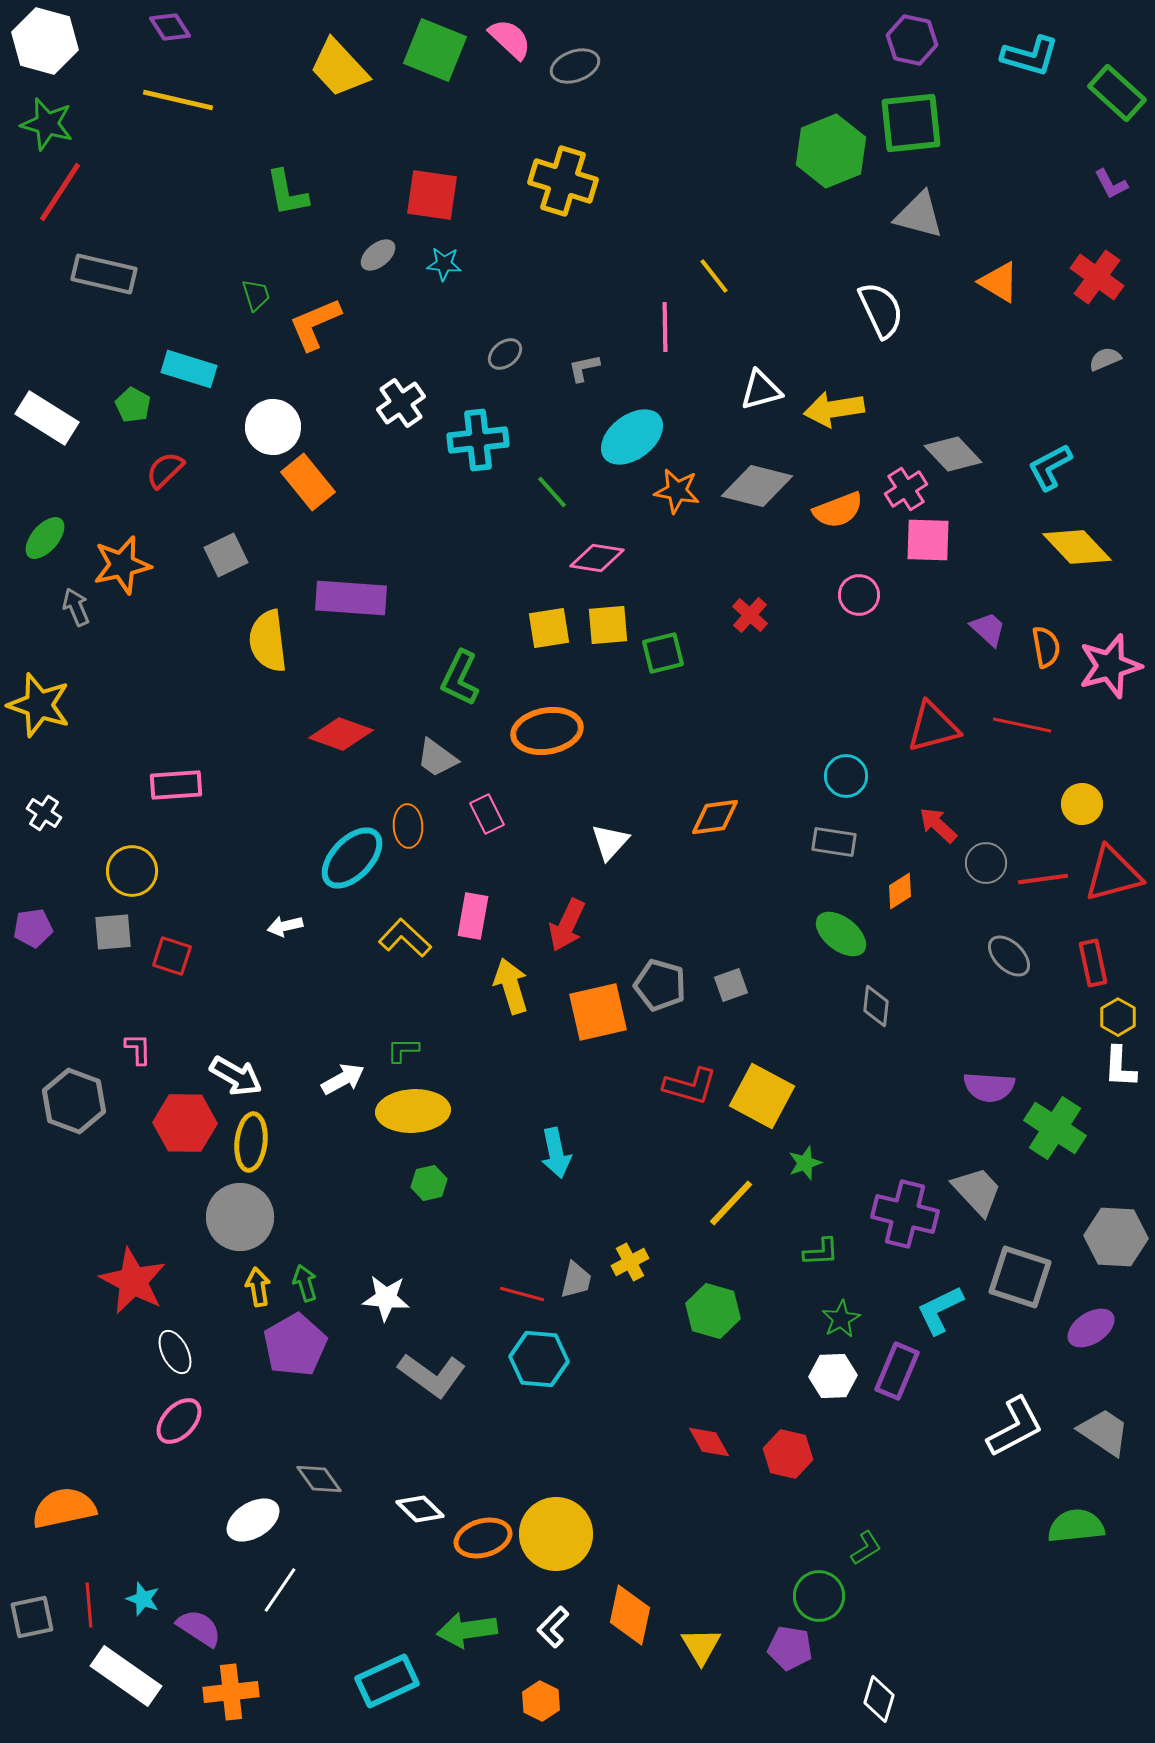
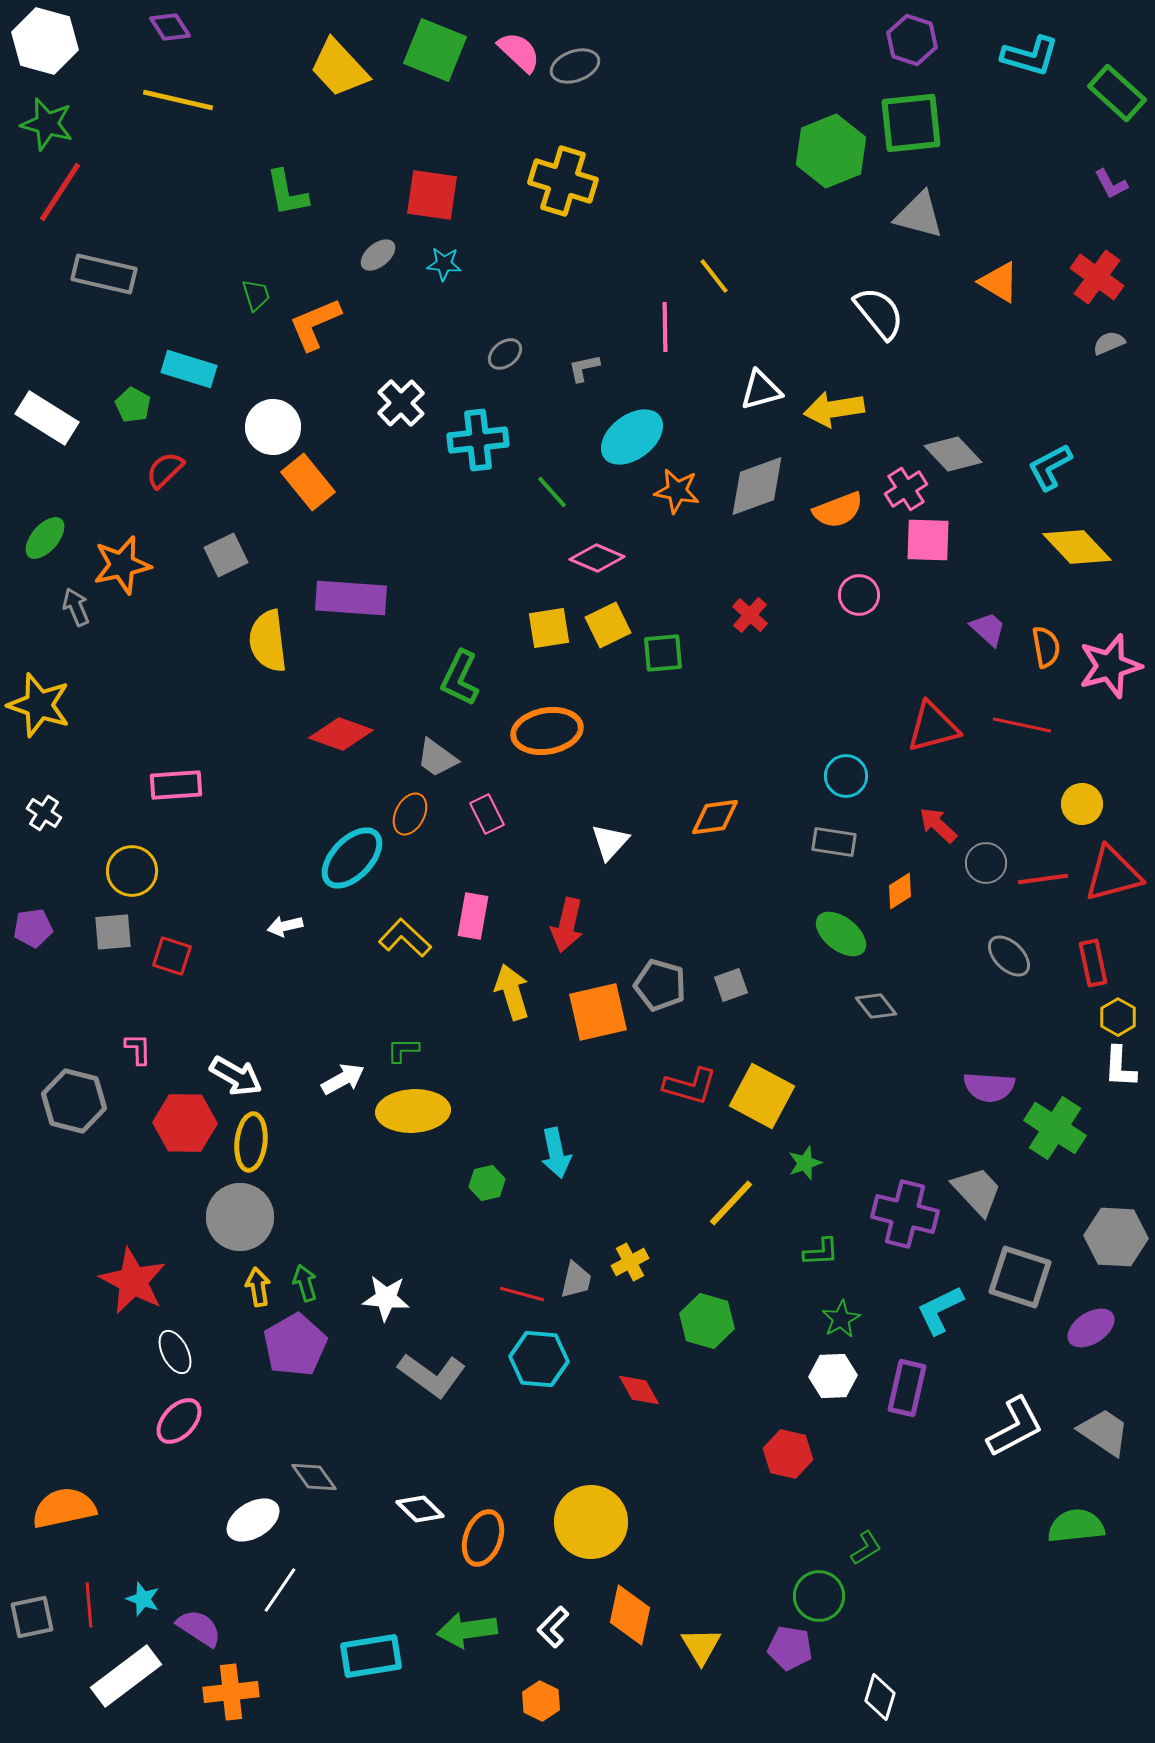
pink semicircle at (510, 39): moved 9 px right, 13 px down
purple hexagon at (912, 40): rotated 6 degrees clockwise
white semicircle at (881, 310): moved 2 px left, 3 px down; rotated 14 degrees counterclockwise
gray semicircle at (1105, 359): moved 4 px right, 16 px up
white cross at (401, 403): rotated 9 degrees counterclockwise
gray diamond at (757, 486): rotated 34 degrees counterclockwise
pink diamond at (597, 558): rotated 14 degrees clockwise
yellow square at (608, 625): rotated 21 degrees counterclockwise
green square at (663, 653): rotated 9 degrees clockwise
orange ellipse at (408, 826): moved 2 px right, 12 px up; rotated 30 degrees clockwise
red arrow at (567, 925): rotated 12 degrees counterclockwise
yellow arrow at (511, 986): moved 1 px right, 6 px down
gray diamond at (876, 1006): rotated 45 degrees counterclockwise
gray hexagon at (74, 1101): rotated 6 degrees counterclockwise
green hexagon at (429, 1183): moved 58 px right
green hexagon at (713, 1311): moved 6 px left, 10 px down
purple rectangle at (897, 1371): moved 10 px right, 17 px down; rotated 10 degrees counterclockwise
red diamond at (709, 1442): moved 70 px left, 52 px up
gray diamond at (319, 1479): moved 5 px left, 2 px up
yellow circle at (556, 1534): moved 35 px right, 12 px up
orange ellipse at (483, 1538): rotated 54 degrees counterclockwise
white rectangle at (126, 1676): rotated 72 degrees counterclockwise
cyan rectangle at (387, 1681): moved 16 px left, 25 px up; rotated 16 degrees clockwise
white diamond at (879, 1699): moved 1 px right, 2 px up
